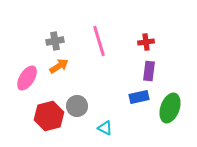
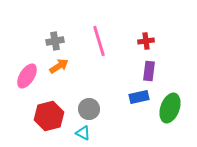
red cross: moved 1 px up
pink ellipse: moved 2 px up
gray circle: moved 12 px right, 3 px down
cyan triangle: moved 22 px left, 5 px down
